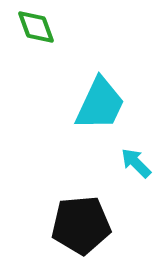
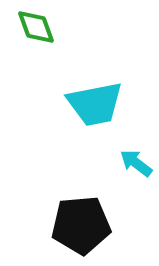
cyan trapezoid: moved 5 px left; rotated 54 degrees clockwise
cyan arrow: rotated 8 degrees counterclockwise
